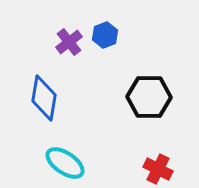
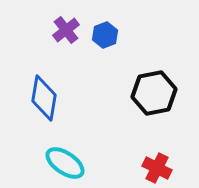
purple cross: moved 3 px left, 12 px up
black hexagon: moved 5 px right, 4 px up; rotated 12 degrees counterclockwise
red cross: moved 1 px left, 1 px up
